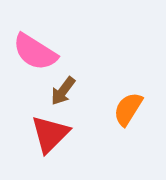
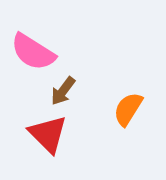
pink semicircle: moved 2 px left
red triangle: moved 2 px left; rotated 30 degrees counterclockwise
